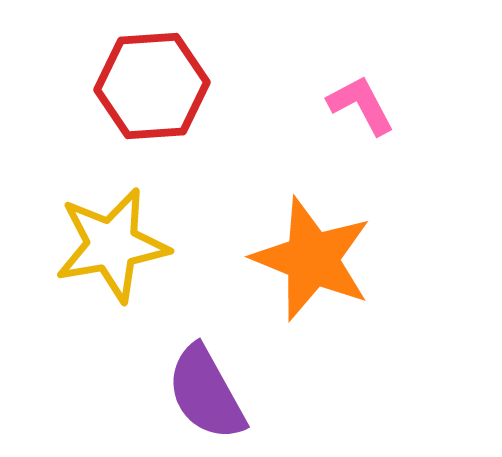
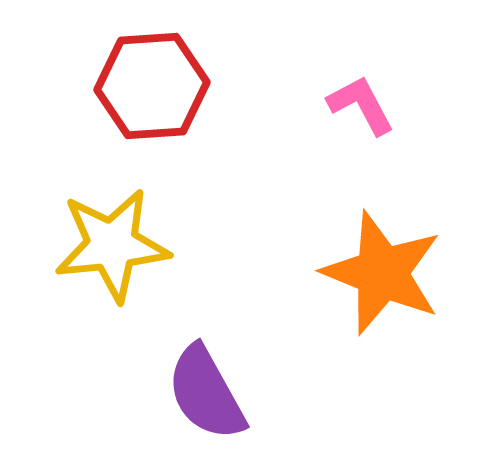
yellow star: rotated 4 degrees clockwise
orange star: moved 70 px right, 14 px down
